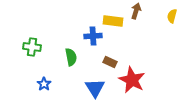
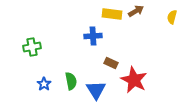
brown arrow: rotated 42 degrees clockwise
yellow semicircle: moved 1 px down
yellow rectangle: moved 1 px left, 7 px up
green cross: rotated 18 degrees counterclockwise
green semicircle: moved 24 px down
brown rectangle: moved 1 px right, 1 px down
red star: moved 2 px right
blue triangle: moved 1 px right, 2 px down
